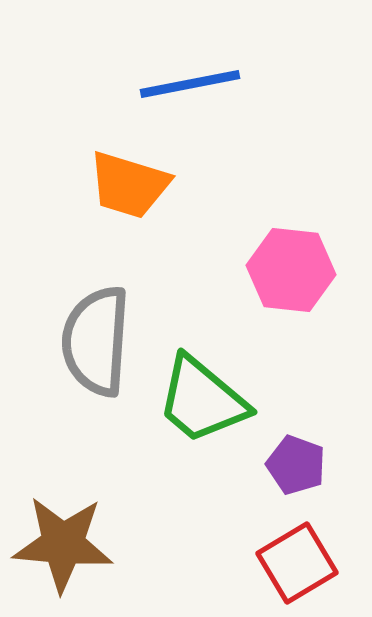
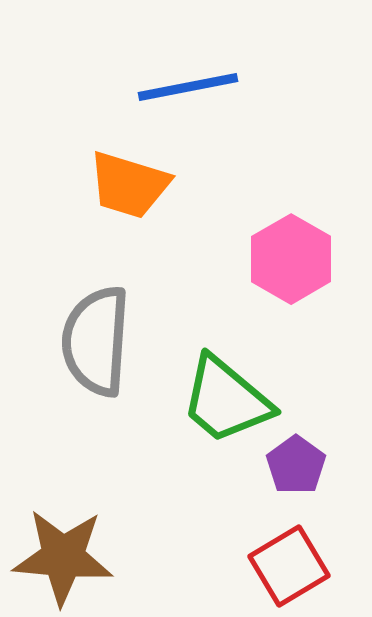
blue line: moved 2 px left, 3 px down
pink hexagon: moved 11 px up; rotated 24 degrees clockwise
green trapezoid: moved 24 px right
purple pentagon: rotated 16 degrees clockwise
brown star: moved 13 px down
red square: moved 8 px left, 3 px down
